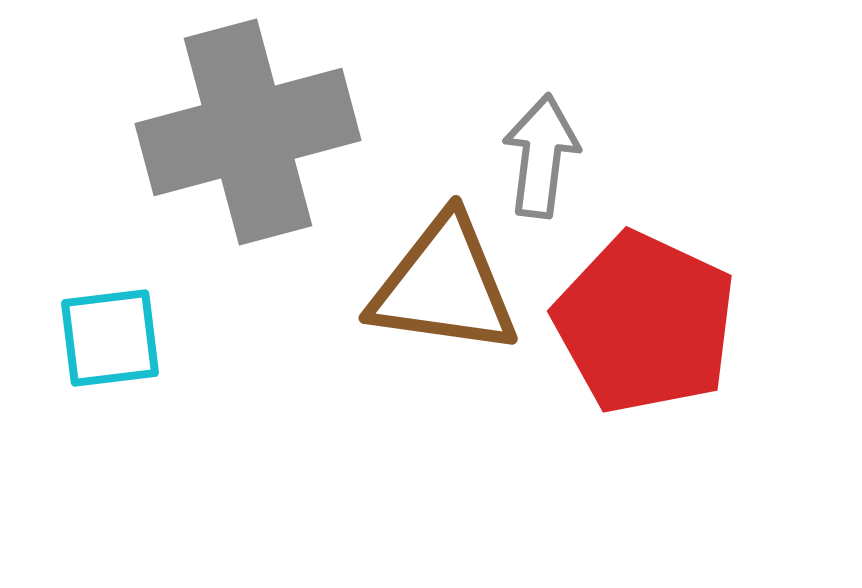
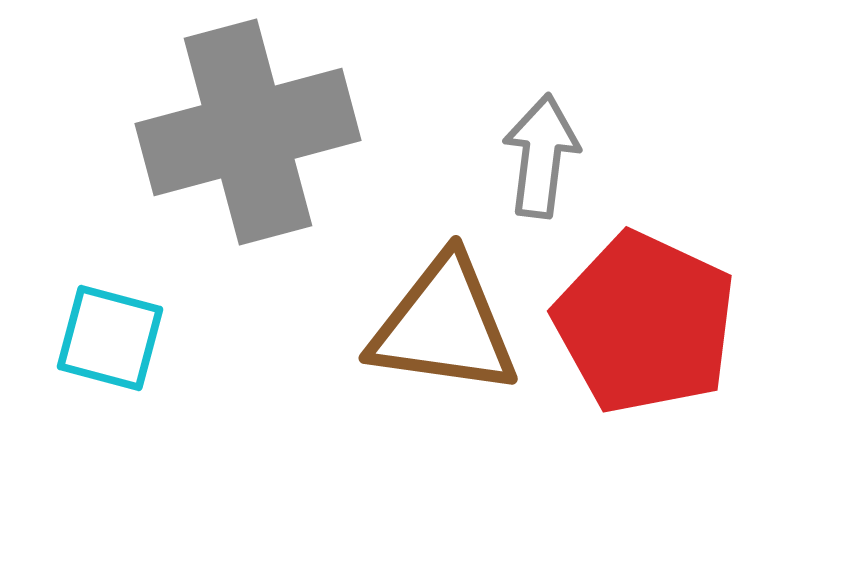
brown triangle: moved 40 px down
cyan square: rotated 22 degrees clockwise
